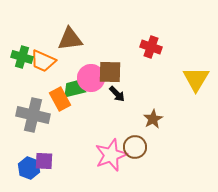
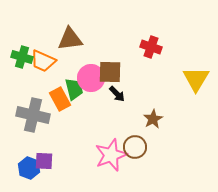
green trapezoid: rotated 90 degrees clockwise
